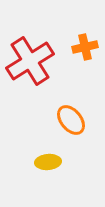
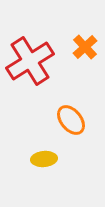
orange cross: rotated 30 degrees counterclockwise
yellow ellipse: moved 4 px left, 3 px up
